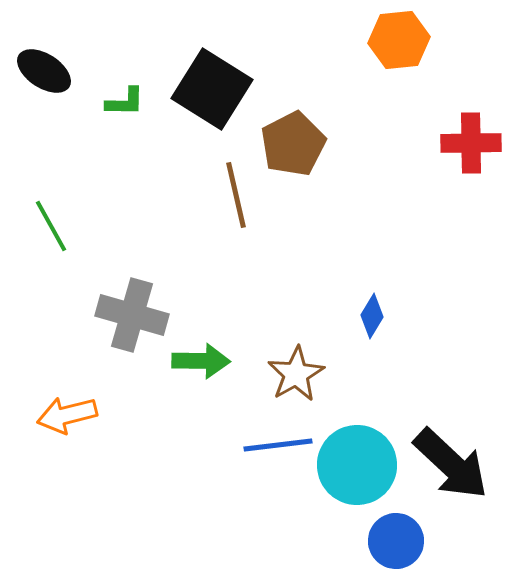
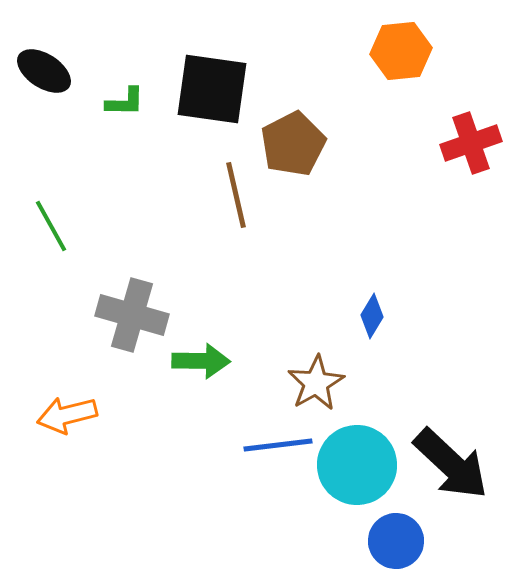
orange hexagon: moved 2 px right, 11 px down
black square: rotated 24 degrees counterclockwise
red cross: rotated 18 degrees counterclockwise
brown star: moved 20 px right, 9 px down
